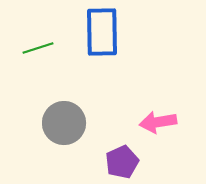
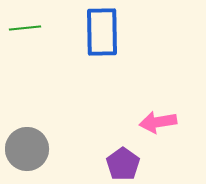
green line: moved 13 px left, 20 px up; rotated 12 degrees clockwise
gray circle: moved 37 px left, 26 px down
purple pentagon: moved 1 px right, 2 px down; rotated 12 degrees counterclockwise
